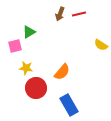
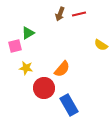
green triangle: moved 1 px left, 1 px down
orange semicircle: moved 3 px up
red circle: moved 8 px right
